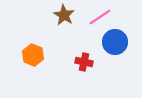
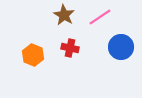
blue circle: moved 6 px right, 5 px down
red cross: moved 14 px left, 14 px up
